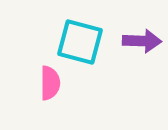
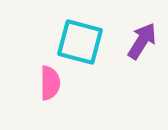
purple arrow: rotated 60 degrees counterclockwise
